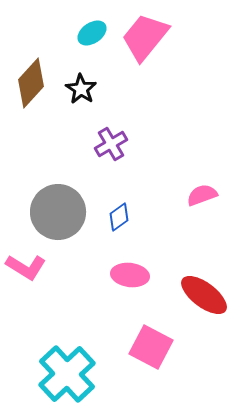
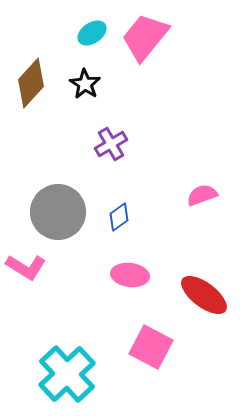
black star: moved 4 px right, 5 px up
